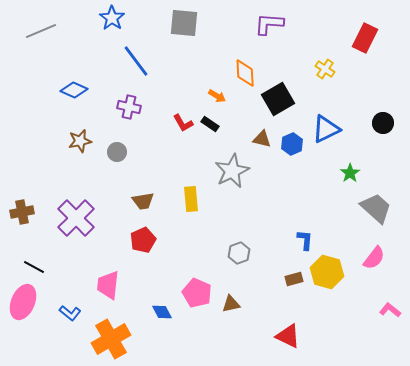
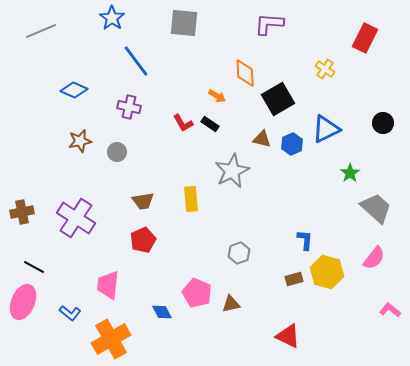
purple cross at (76, 218): rotated 12 degrees counterclockwise
